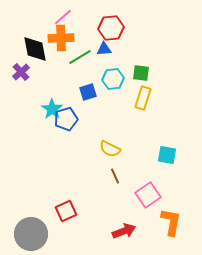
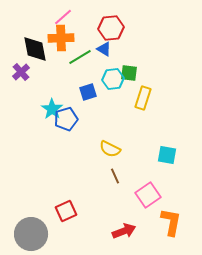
blue triangle: rotated 35 degrees clockwise
green square: moved 12 px left
